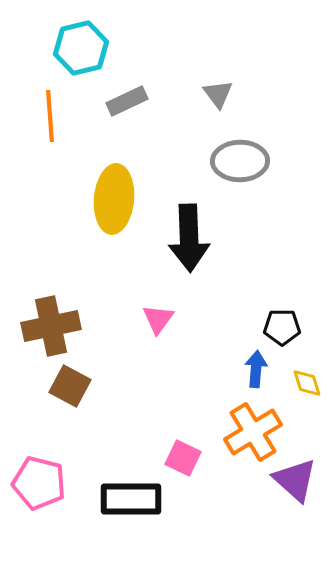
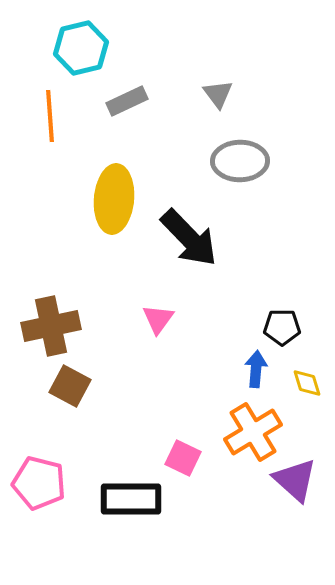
black arrow: rotated 42 degrees counterclockwise
